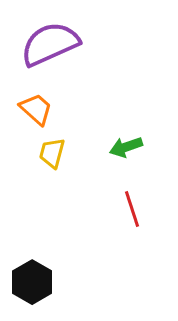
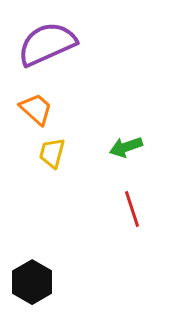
purple semicircle: moved 3 px left
